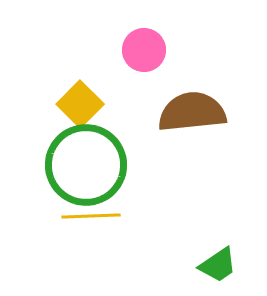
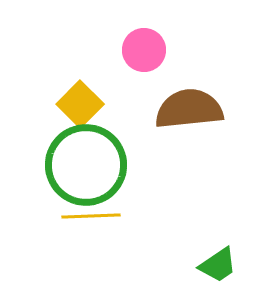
brown semicircle: moved 3 px left, 3 px up
